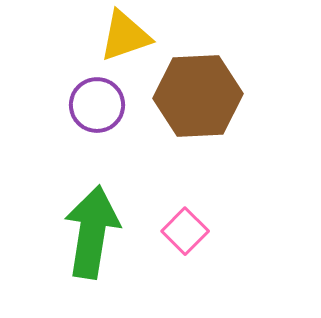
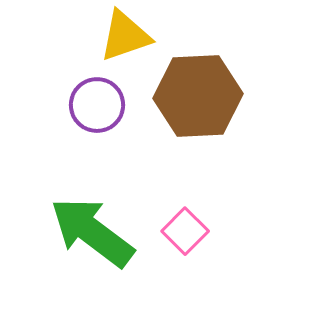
green arrow: rotated 62 degrees counterclockwise
